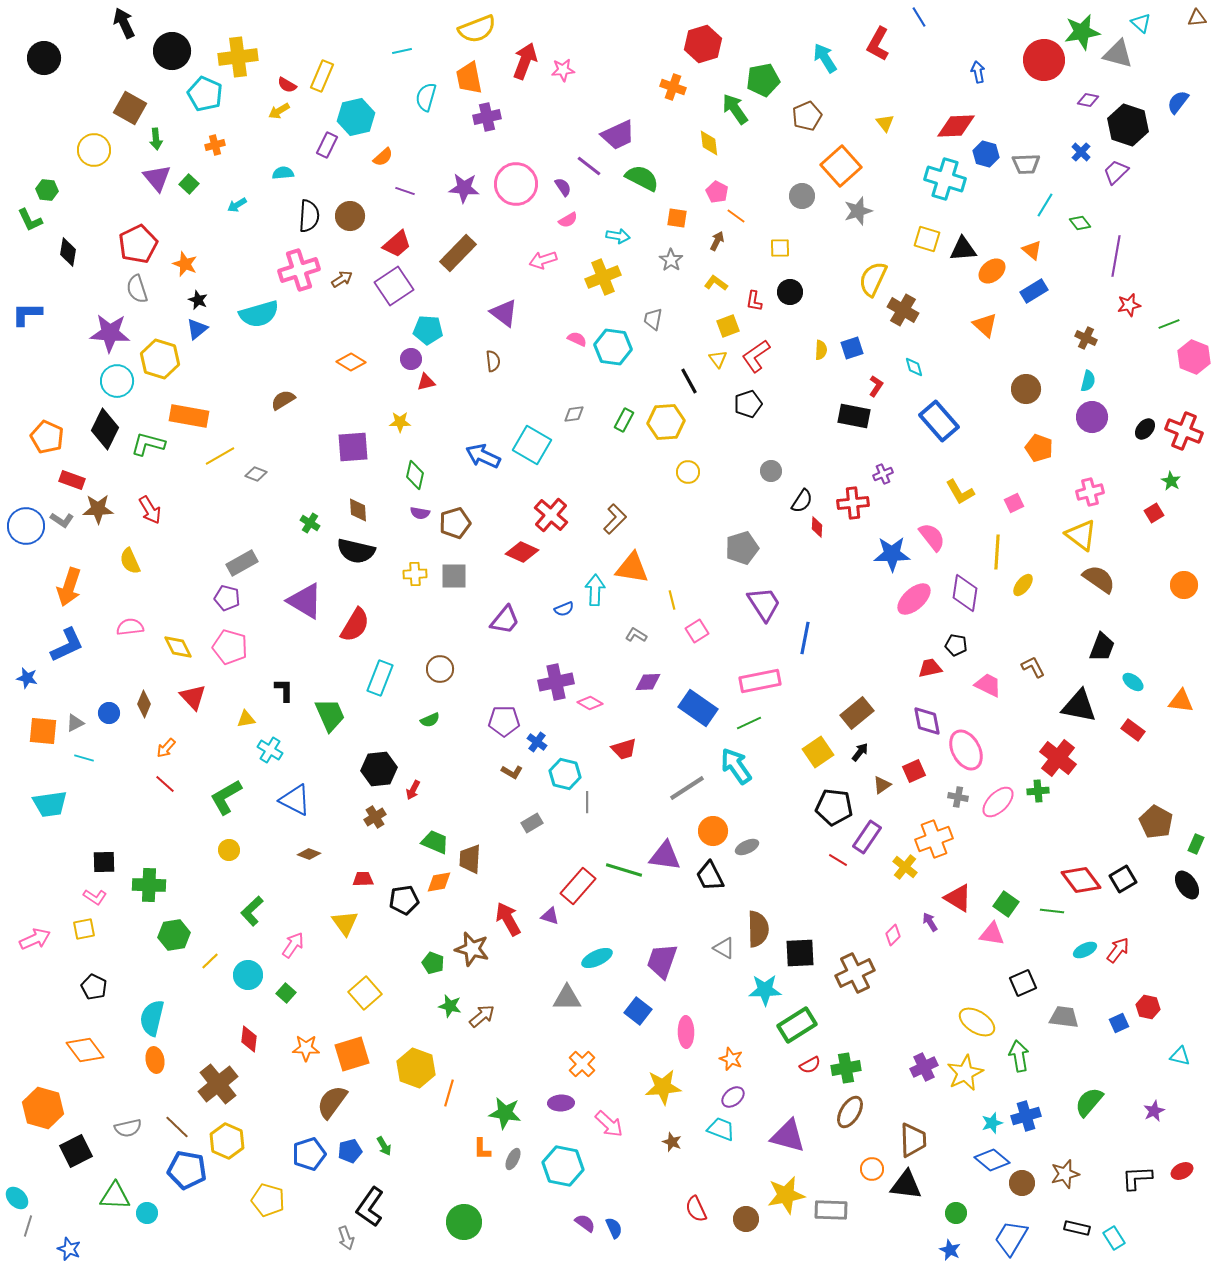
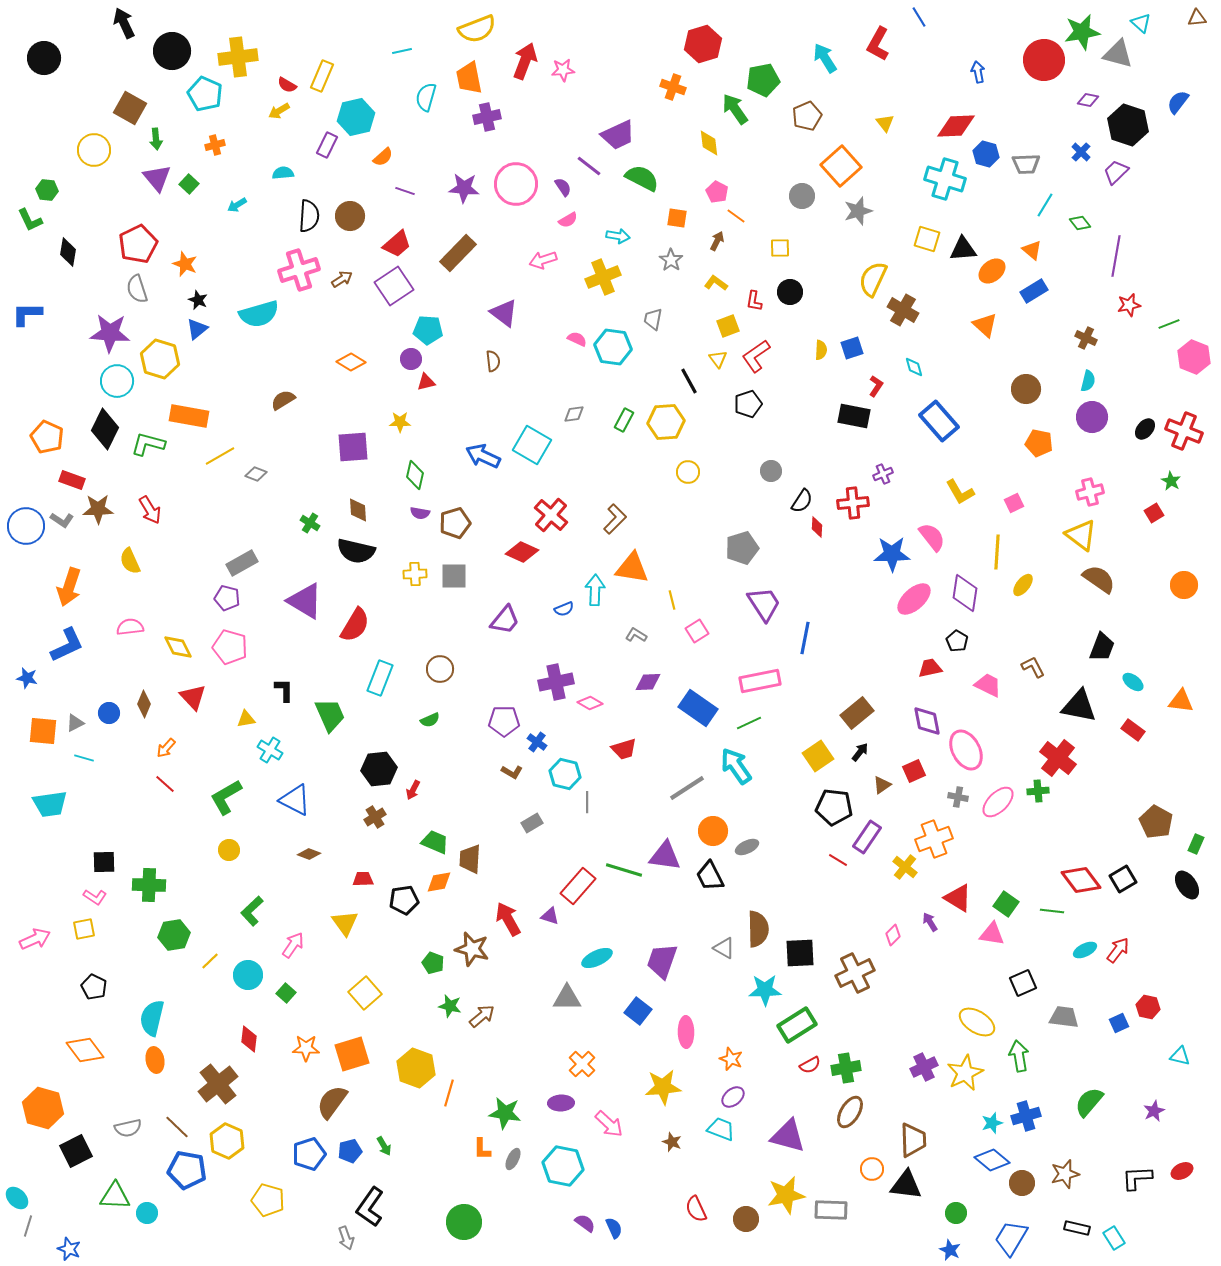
orange pentagon at (1039, 448): moved 5 px up; rotated 8 degrees counterclockwise
black pentagon at (956, 645): moved 1 px right, 4 px up; rotated 20 degrees clockwise
yellow square at (818, 752): moved 4 px down
